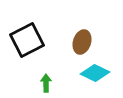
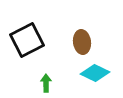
brown ellipse: rotated 25 degrees counterclockwise
